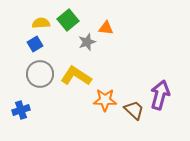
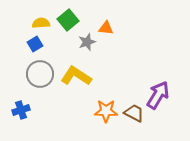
purple arrow: moved 2 px left; rotated 16 degrees clockwise
orange star: moved 1 px right, 11 px down
brown trapezoid: moved 3 px down; rotated 15 degrees counterclockwise
